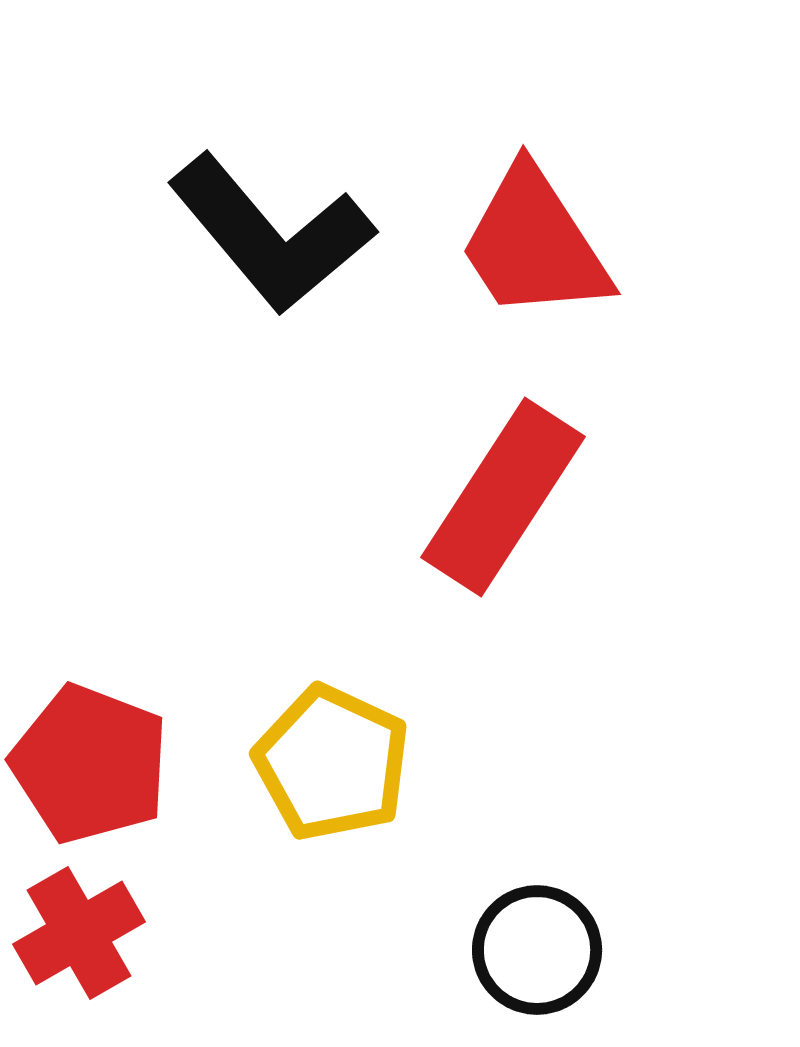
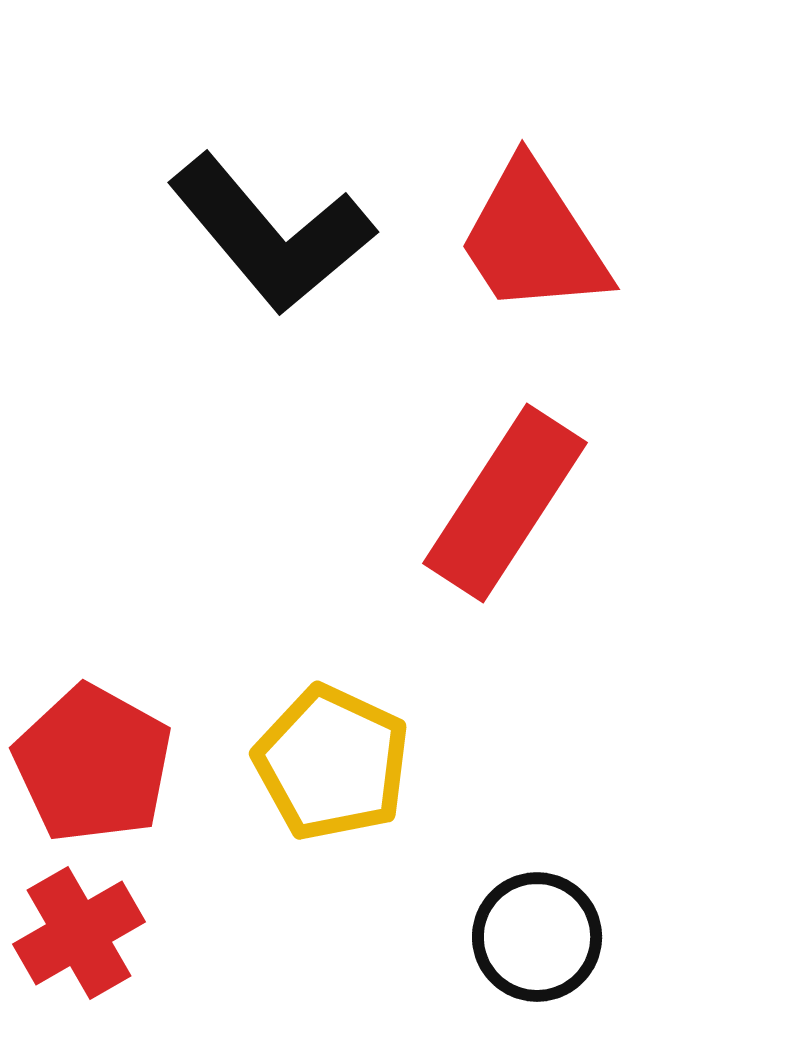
red trapezoid: moved 1 px left, 5 px up
red rectangle: moved 2 px right, 6 px down
red pentagon: moved 3 px right; rotated 8 degrees clockwise
black circle: moved 13 px up
